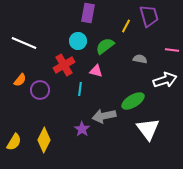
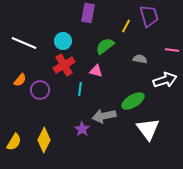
cyan circle: moved 15 px left
